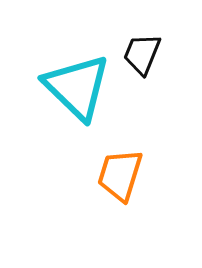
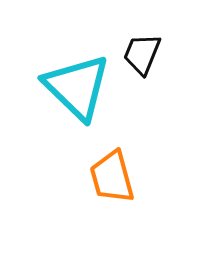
orange trapezoid: moved 8 px left, 2 px down; rotated 32 degrees counterclockwise
